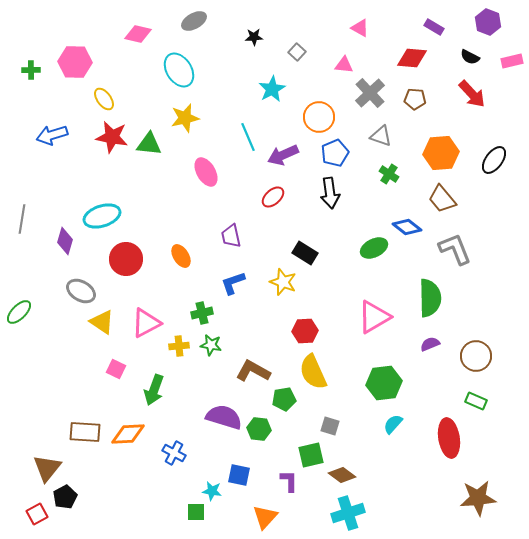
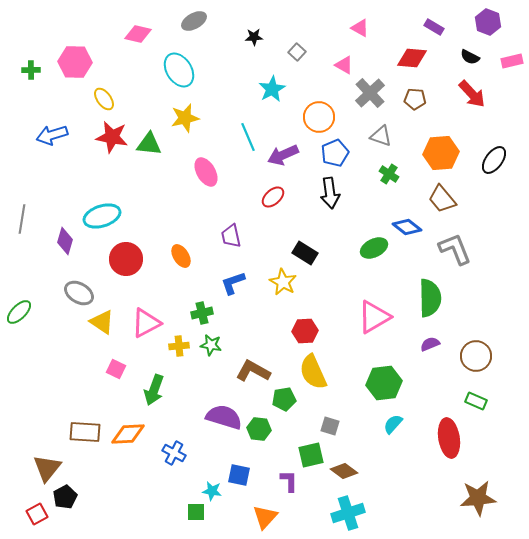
pink triangle at (344, 65): rotated 24 degrees clockwise
yellow star at (283, 282): rotated 8 degrees clockwise
gray ellipse at (81, 291): moved 2 px left, 2 px down
brown diamond at (342, 475): moved 2 px right, 4 px up
